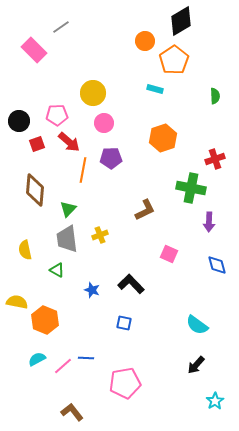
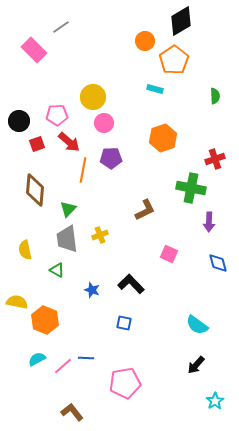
yellow circle at (93, 93): moved 4 px down
blue diamond at (217, 265): moved 1 px right, 2 px up
